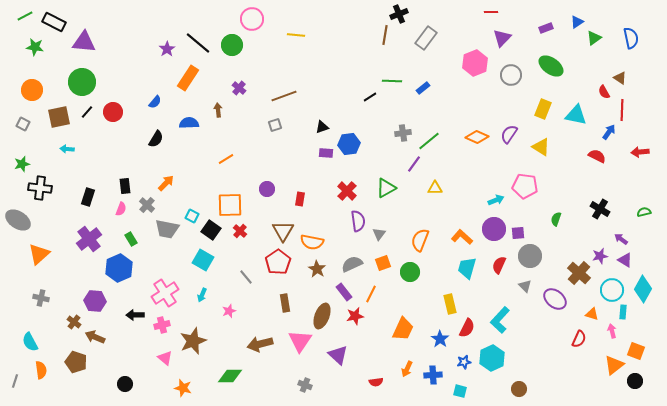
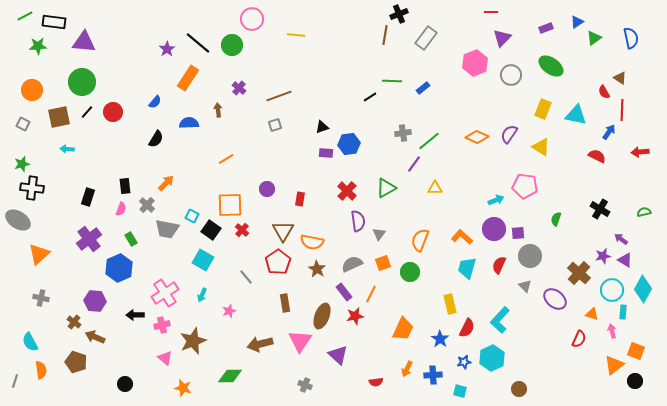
black rectangle at (54, 22): rotated 20 degrees counterclockwise
green star at (35, 47): moved 3 px right, 1 px up; rotated 12 degrees counterclockwise
brown line at (284, 96): moved 5 px left
black cross at (40, 188): moved 8 px left
red cross at (240, 231): moved 2 px right, 1 px up
purple star at (600, 256): moved 3 px right
